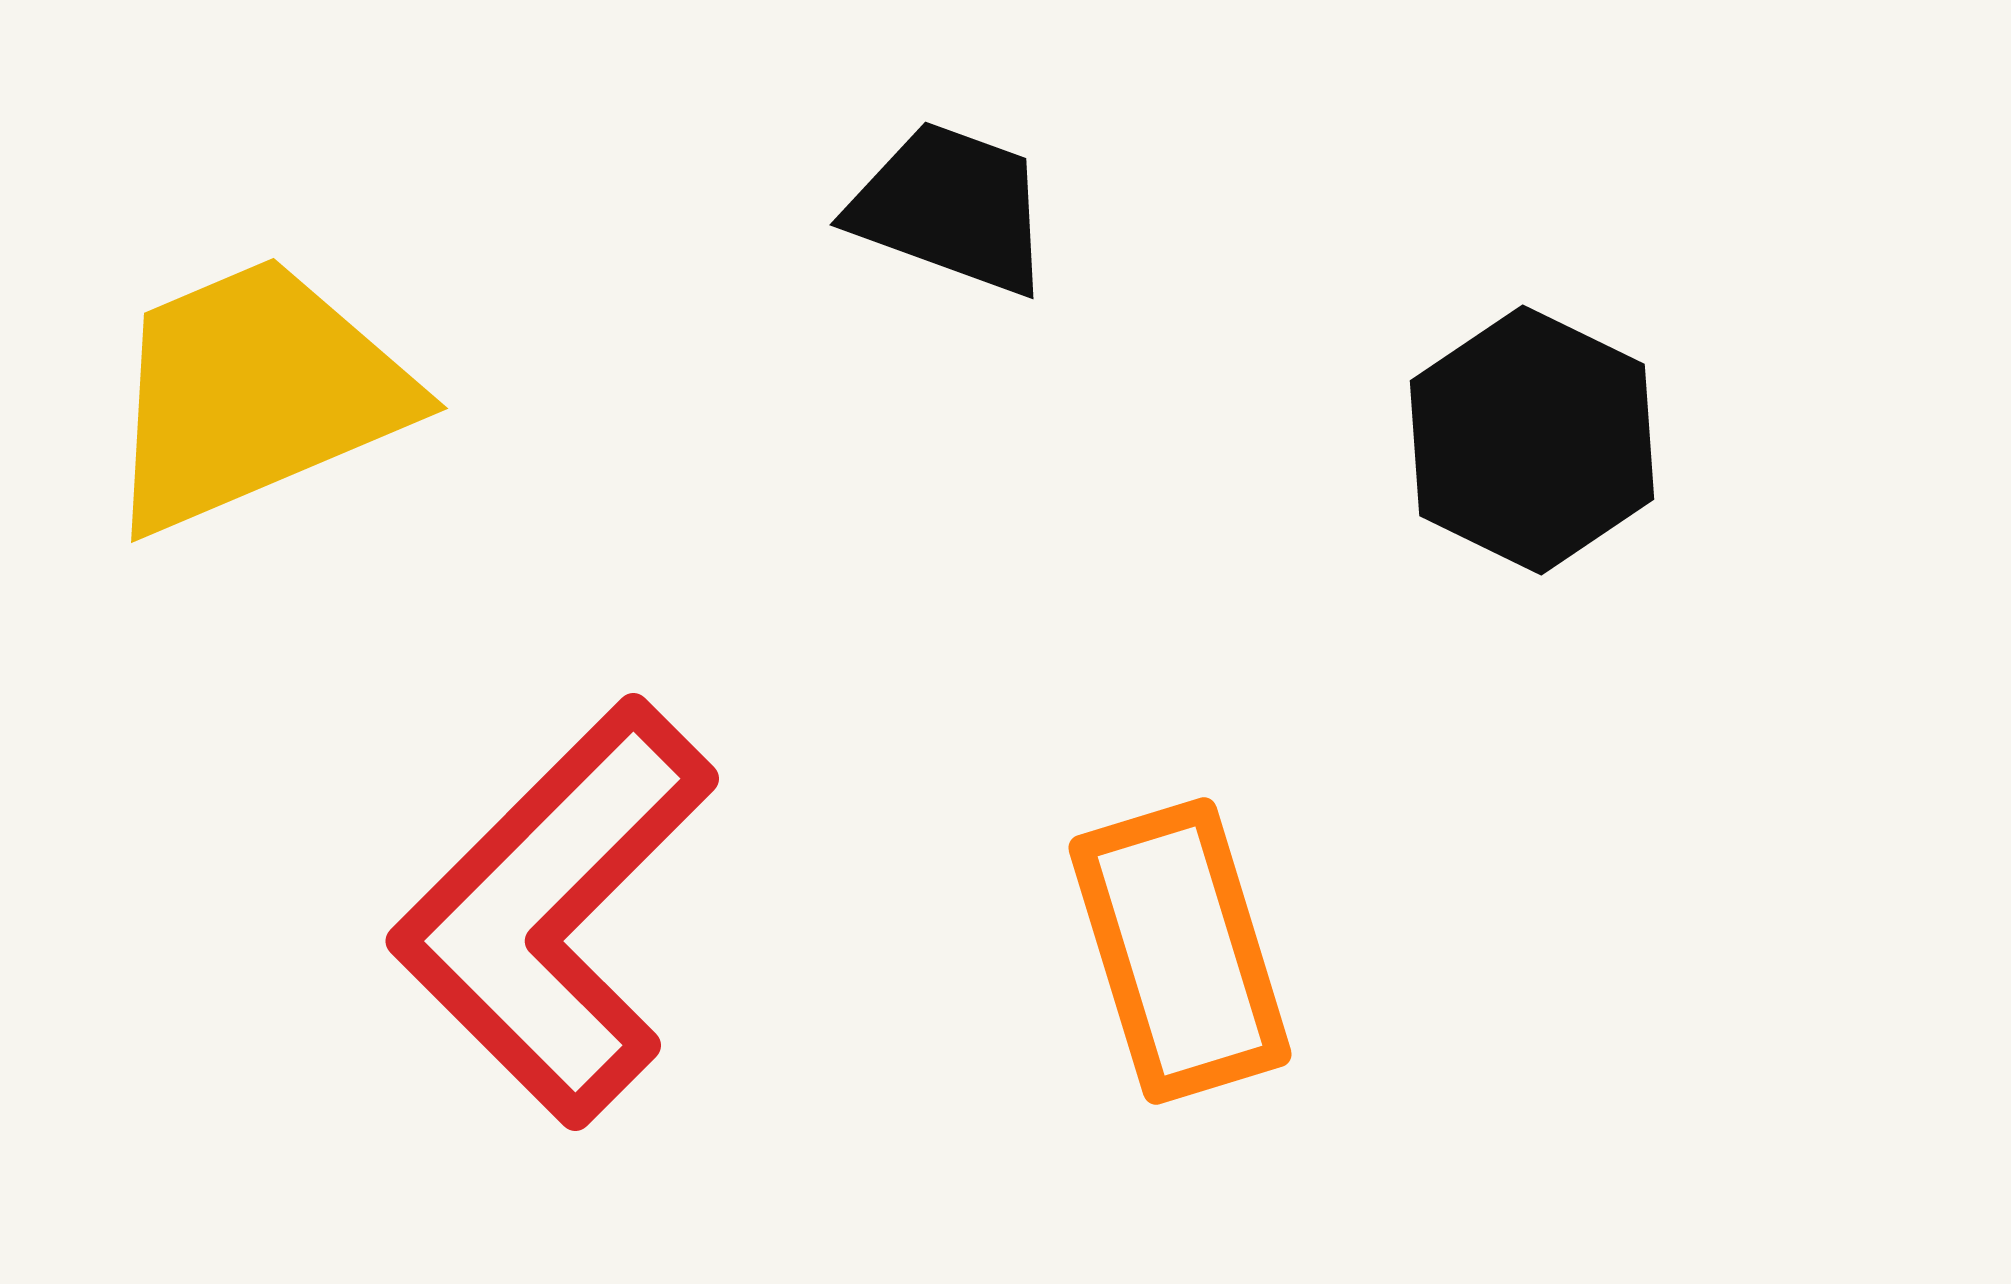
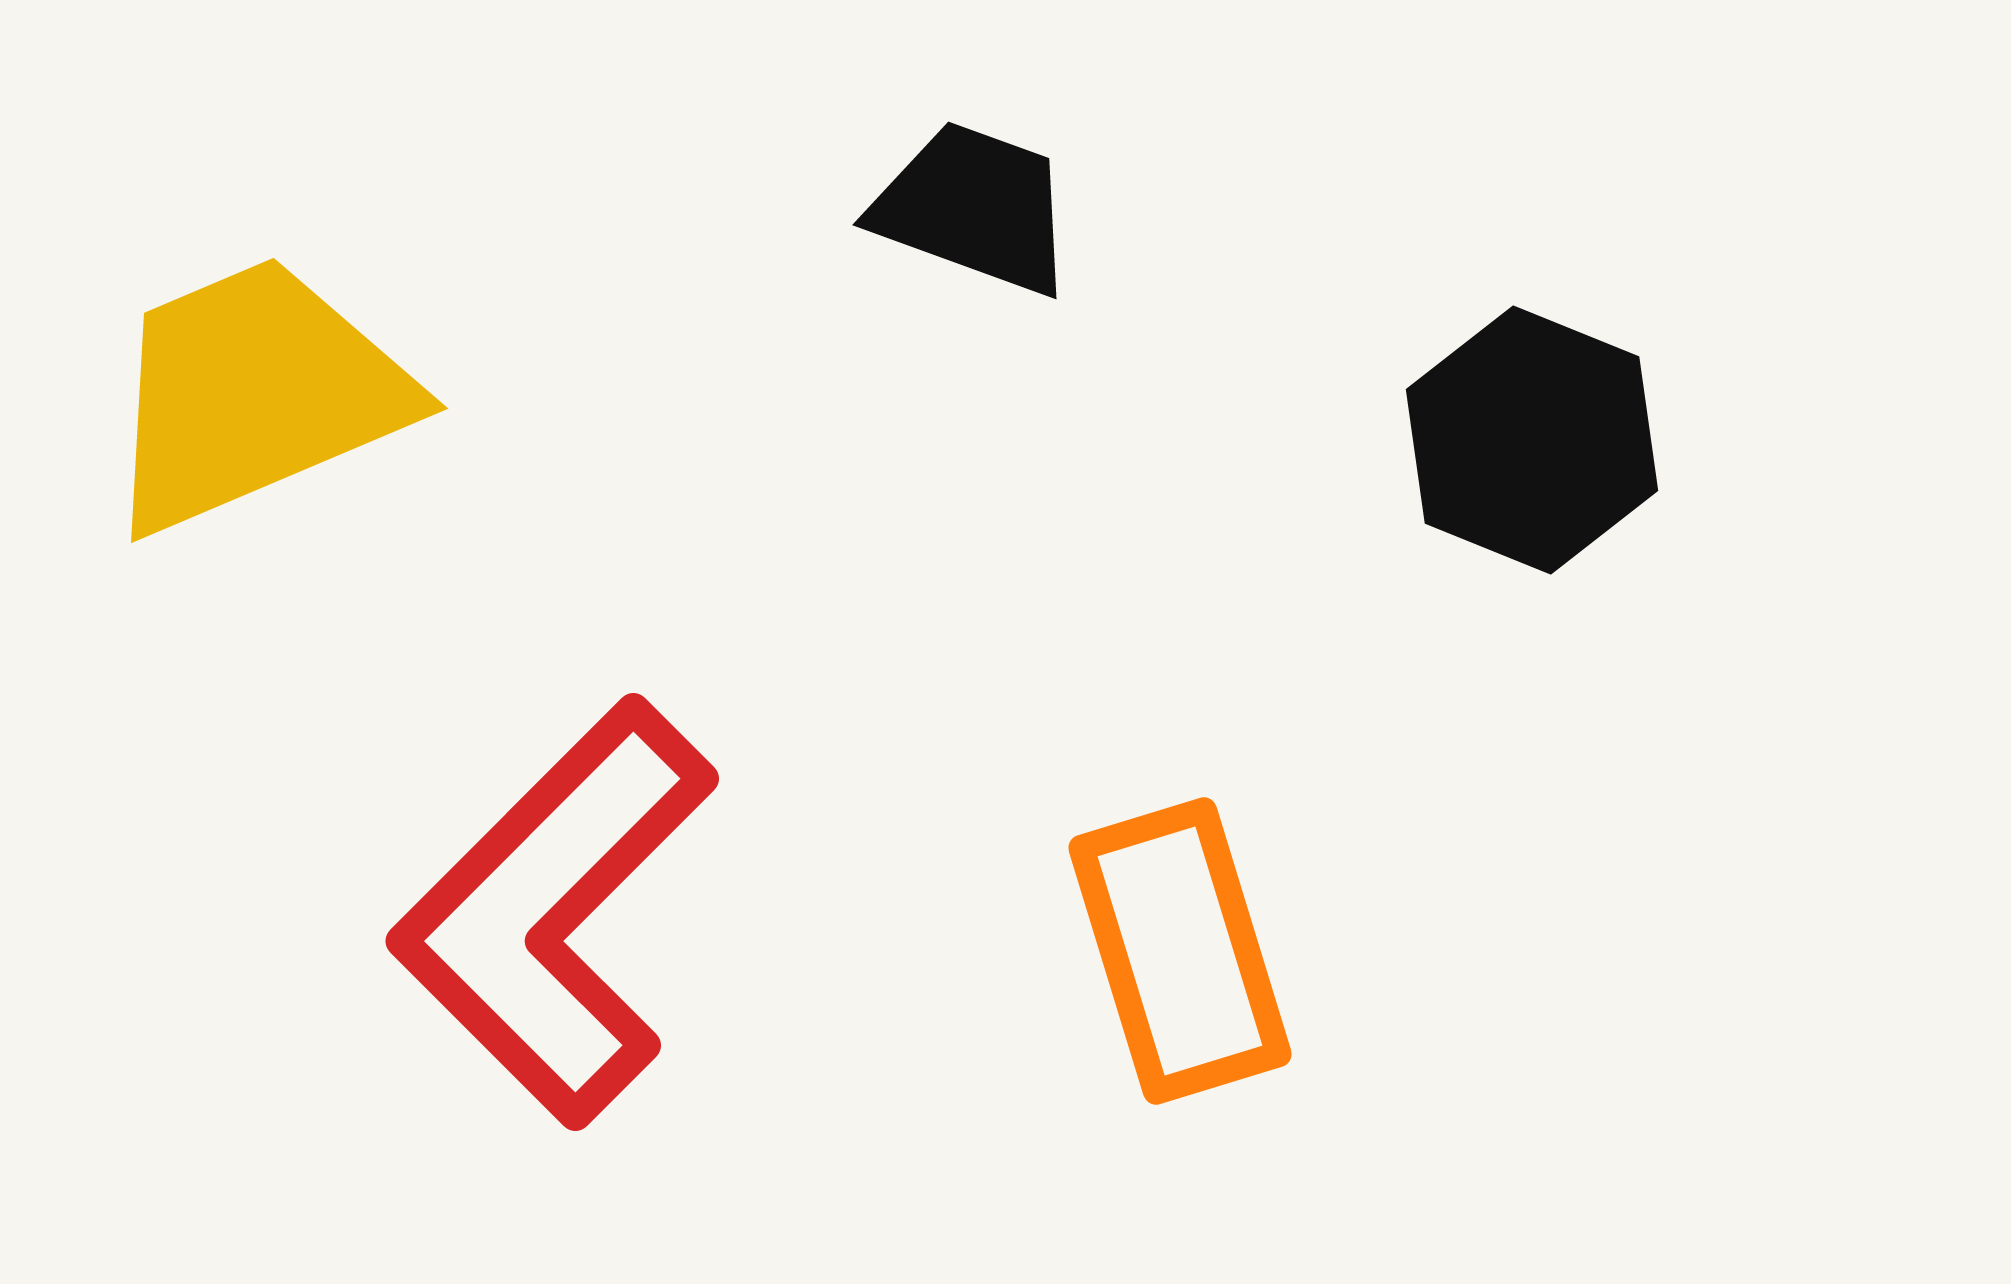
black trapezoid: moved 23 px right
black hexagon: rotated 4 degrees counterclockwise
